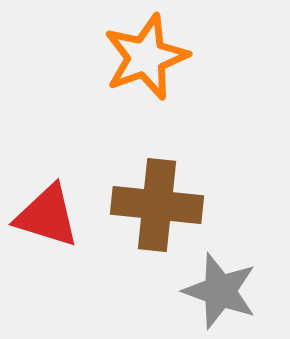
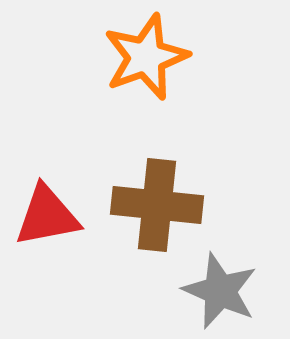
red triangle: rotated 28 degrees counterclockwise
gray star: rotated 4 degrees clockwise
